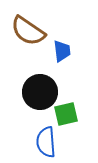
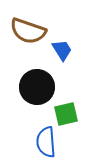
brown semicircle: rotated 15 degrees counterclockwise
blue trapezoid: moved 1 px up; rotated 25 degrees counterclockwise
black circle: moved 3 px left, 5 px up
